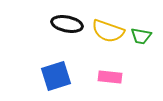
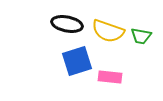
blue square: moved 21 px right, 15 px up
